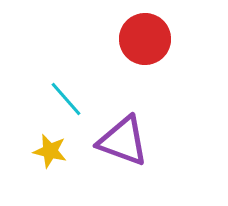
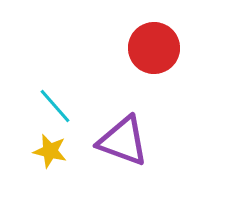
red circle: moved 9 px right, 9 px down
cyan line: moved 11 px left, 7 px down
